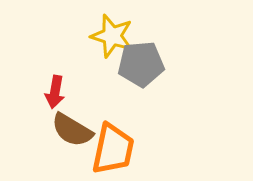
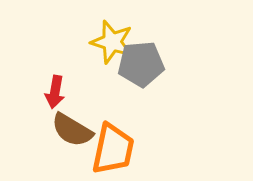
yellow star: moved 6 px down
